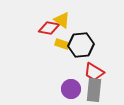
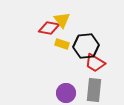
yellow triangle: rotated 18 degrees clockwise
black hexagon: moved 5 px right, 1 px down
red trapezoid: moved 1 px right, 9 px up
purple circle: moved 5 px left, 4 px down
